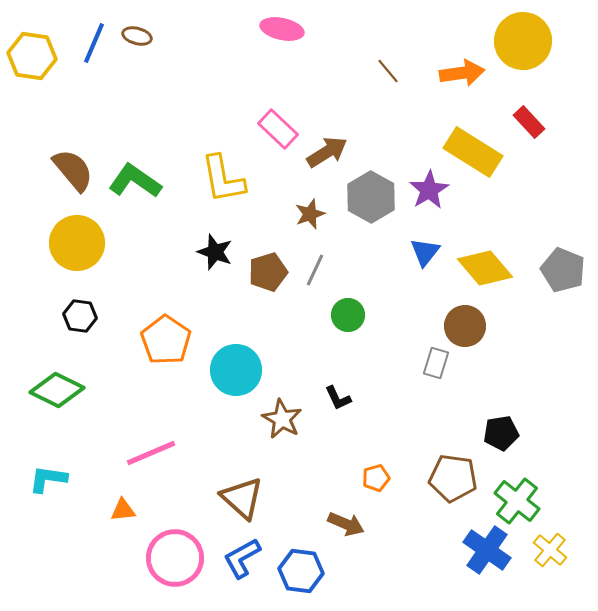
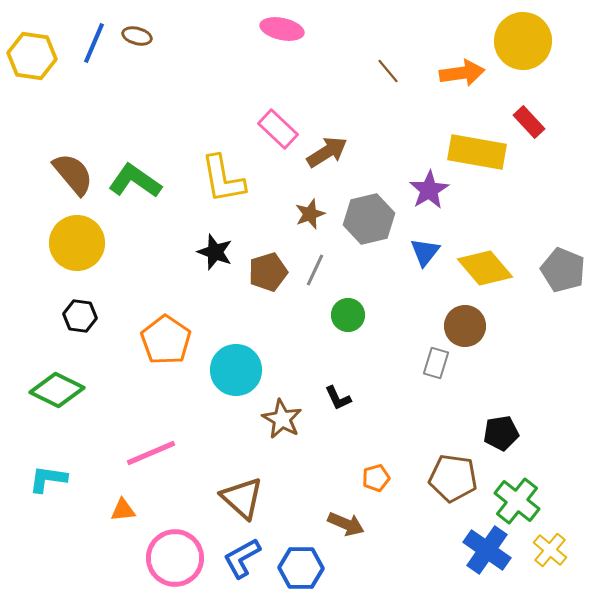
yellow rectangle at (473, 152): moved 4 px right; rotated 22 degrees counterclockwise
brown semicircle at (73, 170): moved 4 px down
gray hexagon at (371, 197): moved 2 px left, 22 px down; rotated 18 degrees clockwise
blue hexagon at (301, 571): moved 3 px up; rotated 6 degrees counterclockwise
